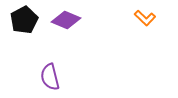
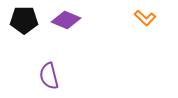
black pentagon: rotated 28 degrees clockwise
purple semicircle: moved 1 px left, 1 px up
